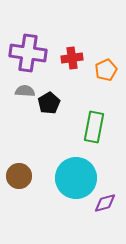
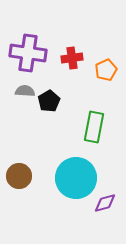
black pentagon: moved 2 px up
